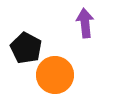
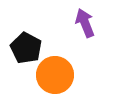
purple arrow: rotated 16 degrees counterclockwise
